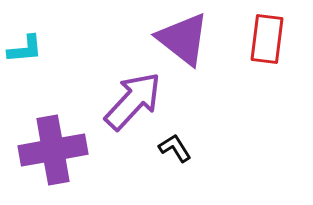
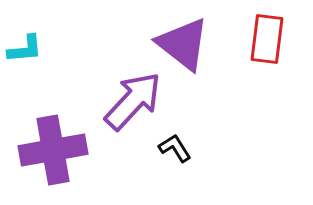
purple triangle: moved 5 px down
